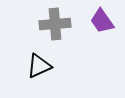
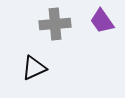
black triangle: moved 5 px left, 2 px down
